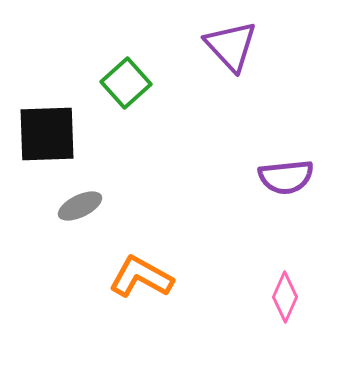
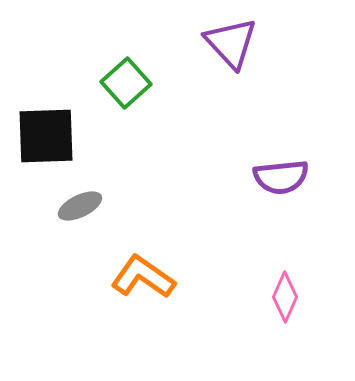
purple triangle: moved 3 px up
black square: moved 1 px left, 2 px down
purple semicircle: moved 5 px left
orange L-shape: moved 2 px right; rotated 6 degrees clockwise
